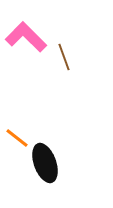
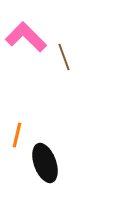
orange line: moved 3 px up; rotated 65 degrees clockwise
